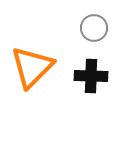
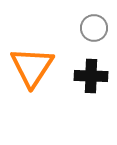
orange triangle: rotated 12 degrees counterclockwise
